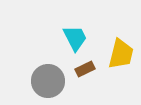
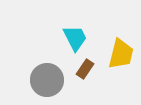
brown rectangle: rotated 30 degrees counterclockwise
gray circle: moved 1 px left, 1 px up
